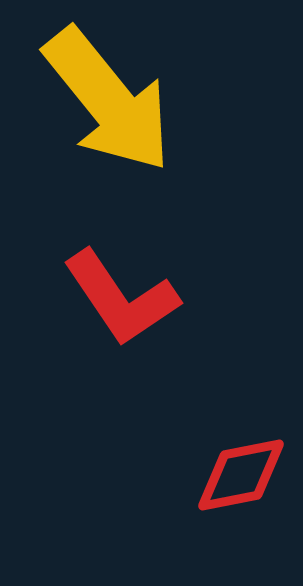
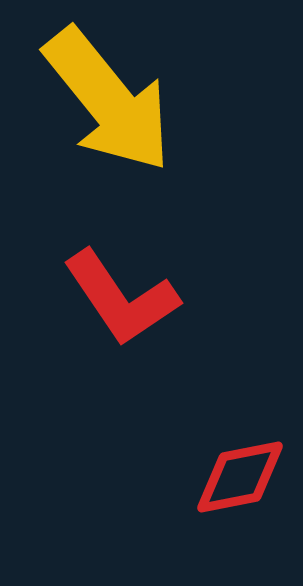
red diamond: moved 1 px left, 2 px down
